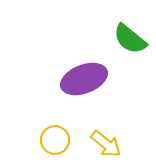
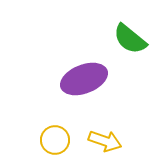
yellow arrow: moved 1 px left, 3 px up; rotated 20 degrees counterclockwise
